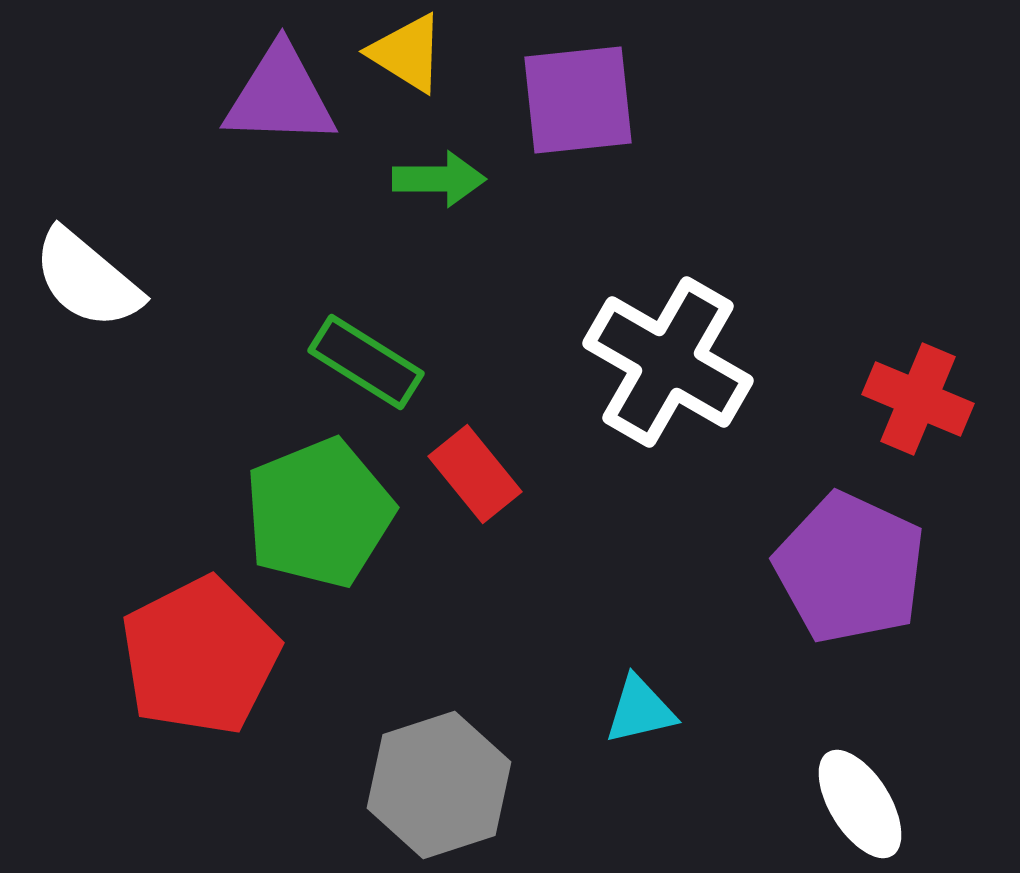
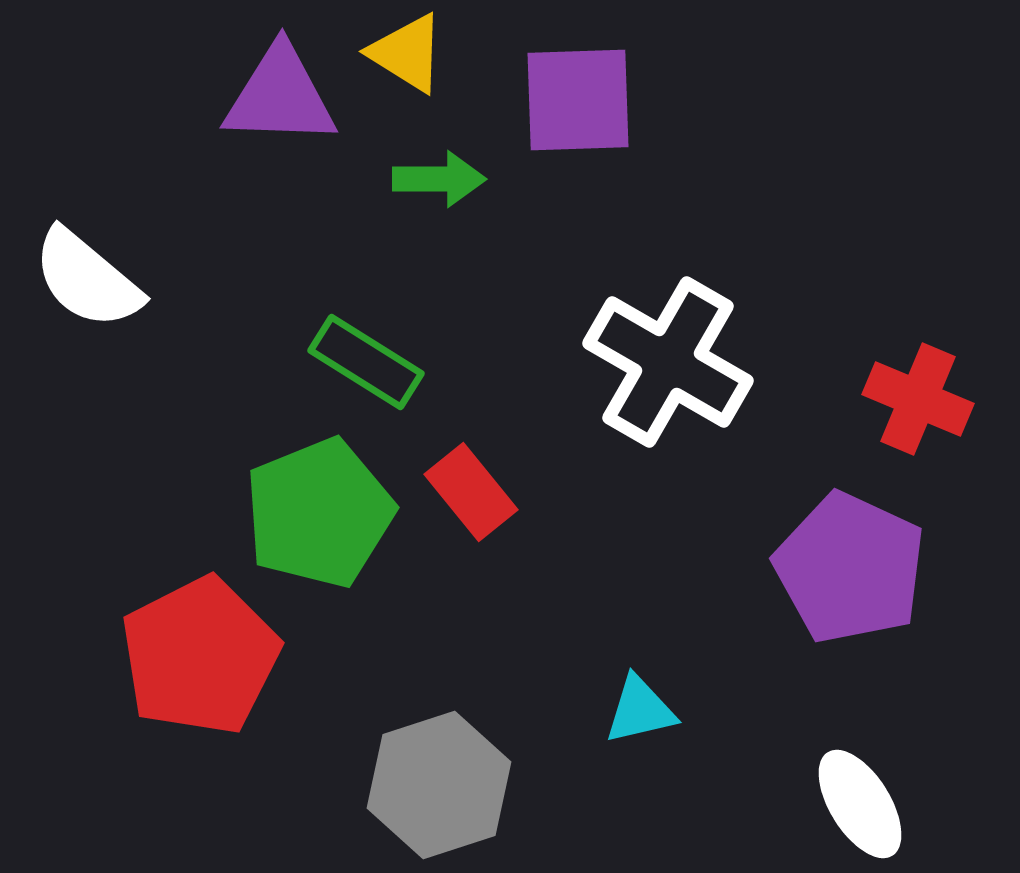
purple square: rotated 4 degrees clockwise
red rectangle: moved 4 px left, 18 px down
